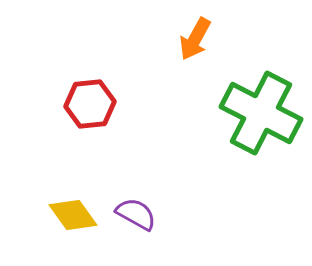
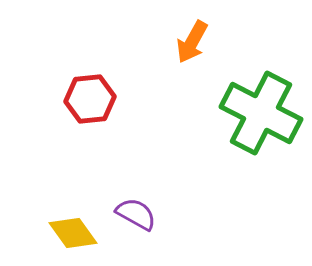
orange arrow: moved 3 px left, 3 px down
red hexagon: moved 5 px up
yellow diamond: moved 18 px down
